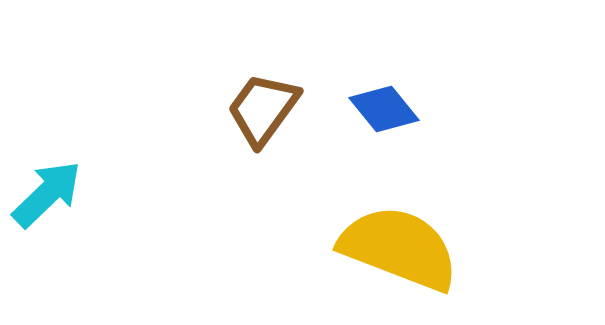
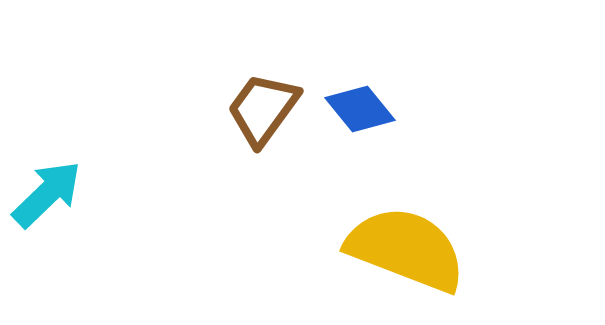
blue diamond: moved 24 px left
yellow semicircle: moved 7 px right, 1 px down
